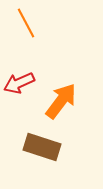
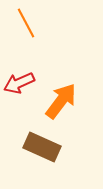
brown rectangle: rotated 6 degrees clockwise
